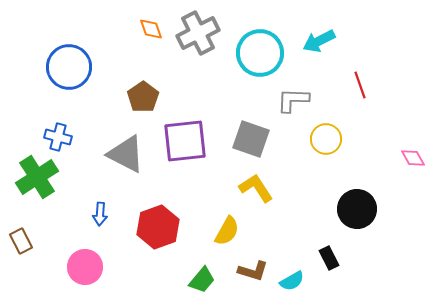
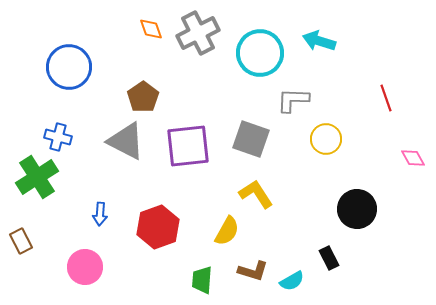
cyan arrow: rotated 44 degrees clockwise
red line: moved 26 px right, 13 px down
purple square: moved 3 px right, 5 px down
gray triangle: moved 13 px up
yellow L-shape: moved 6 px down
green trapezoid: rotated 144 degrees clockwise
